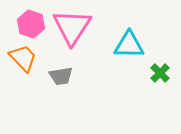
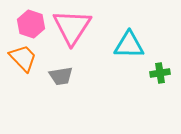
green cross: rotated 36 degrees clockwise
